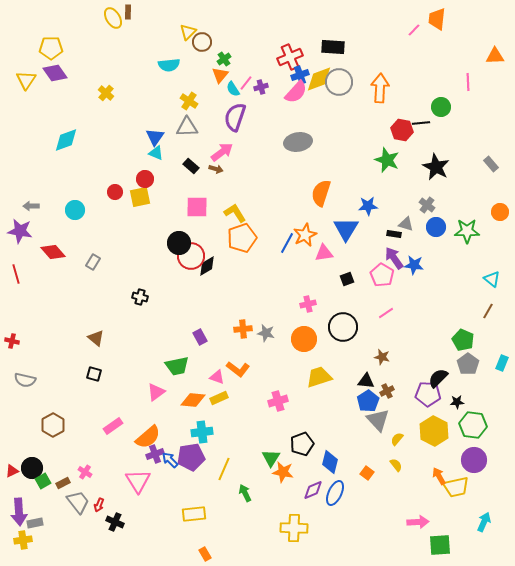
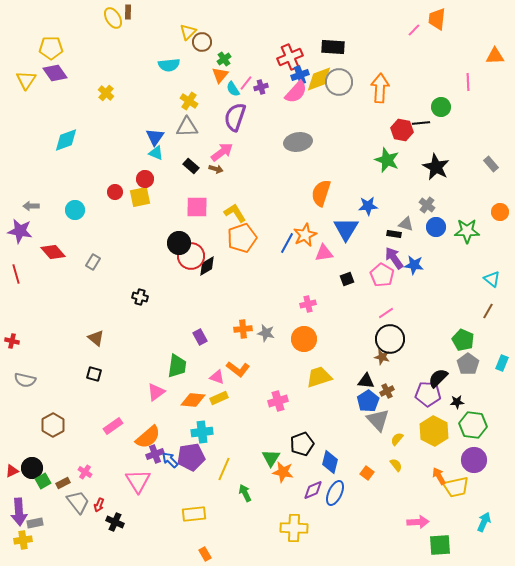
black circle at (343, 327): moved 47 px right, 12 px down
green trapezoid at (177, 366): rotated 70 degrees counterclockwise
